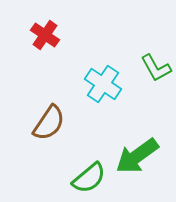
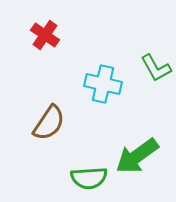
cyan cross: rotated 21 degrees counterclockwise
green semicircle: rotated 36 degrees clockwise
